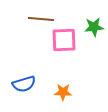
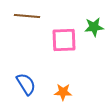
brown line: moved 14 px left, 3 px up
blue semicircle: moved 2 px right; rotated 105 degrees counterclockwise
